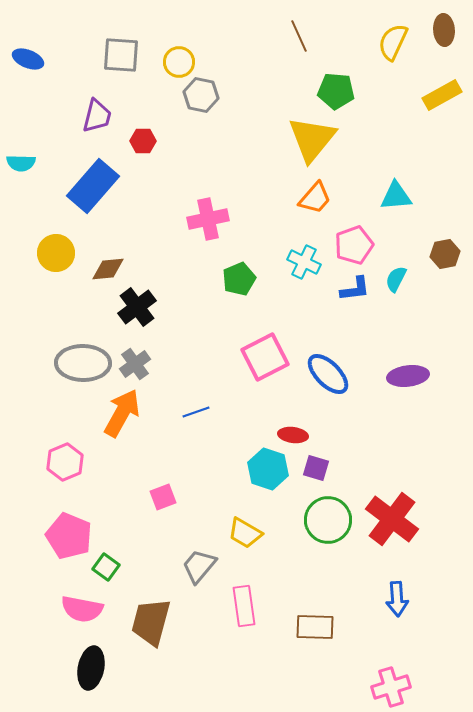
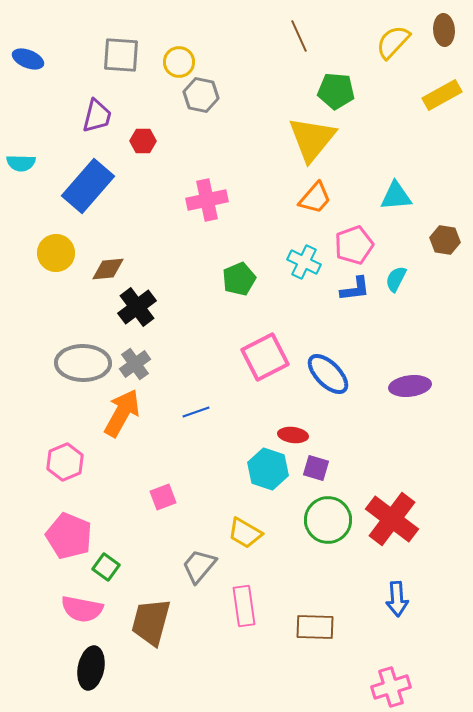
yellow semicircle at (393, 42): rotated 18 degrees clockwise
blue rectangle at (93, 186): moved 5 px left
pink cross at (208, 219): moved 1 px left, 19 px up
brown hexagon at (445, 254): moved 14 px up; rotated 20 degrees clockwise
purple ellipse at (408, 376): moved 2 px right, 10 px down
